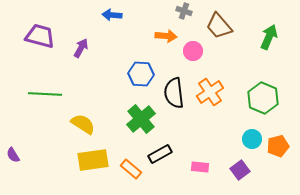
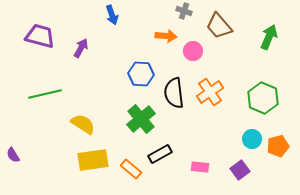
blue arrow: rotated 114 degrees counterclockwise
green line: rotated 16 degrees counterclockwise
